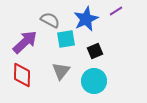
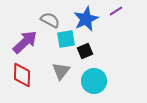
black square: moved 10 px left
